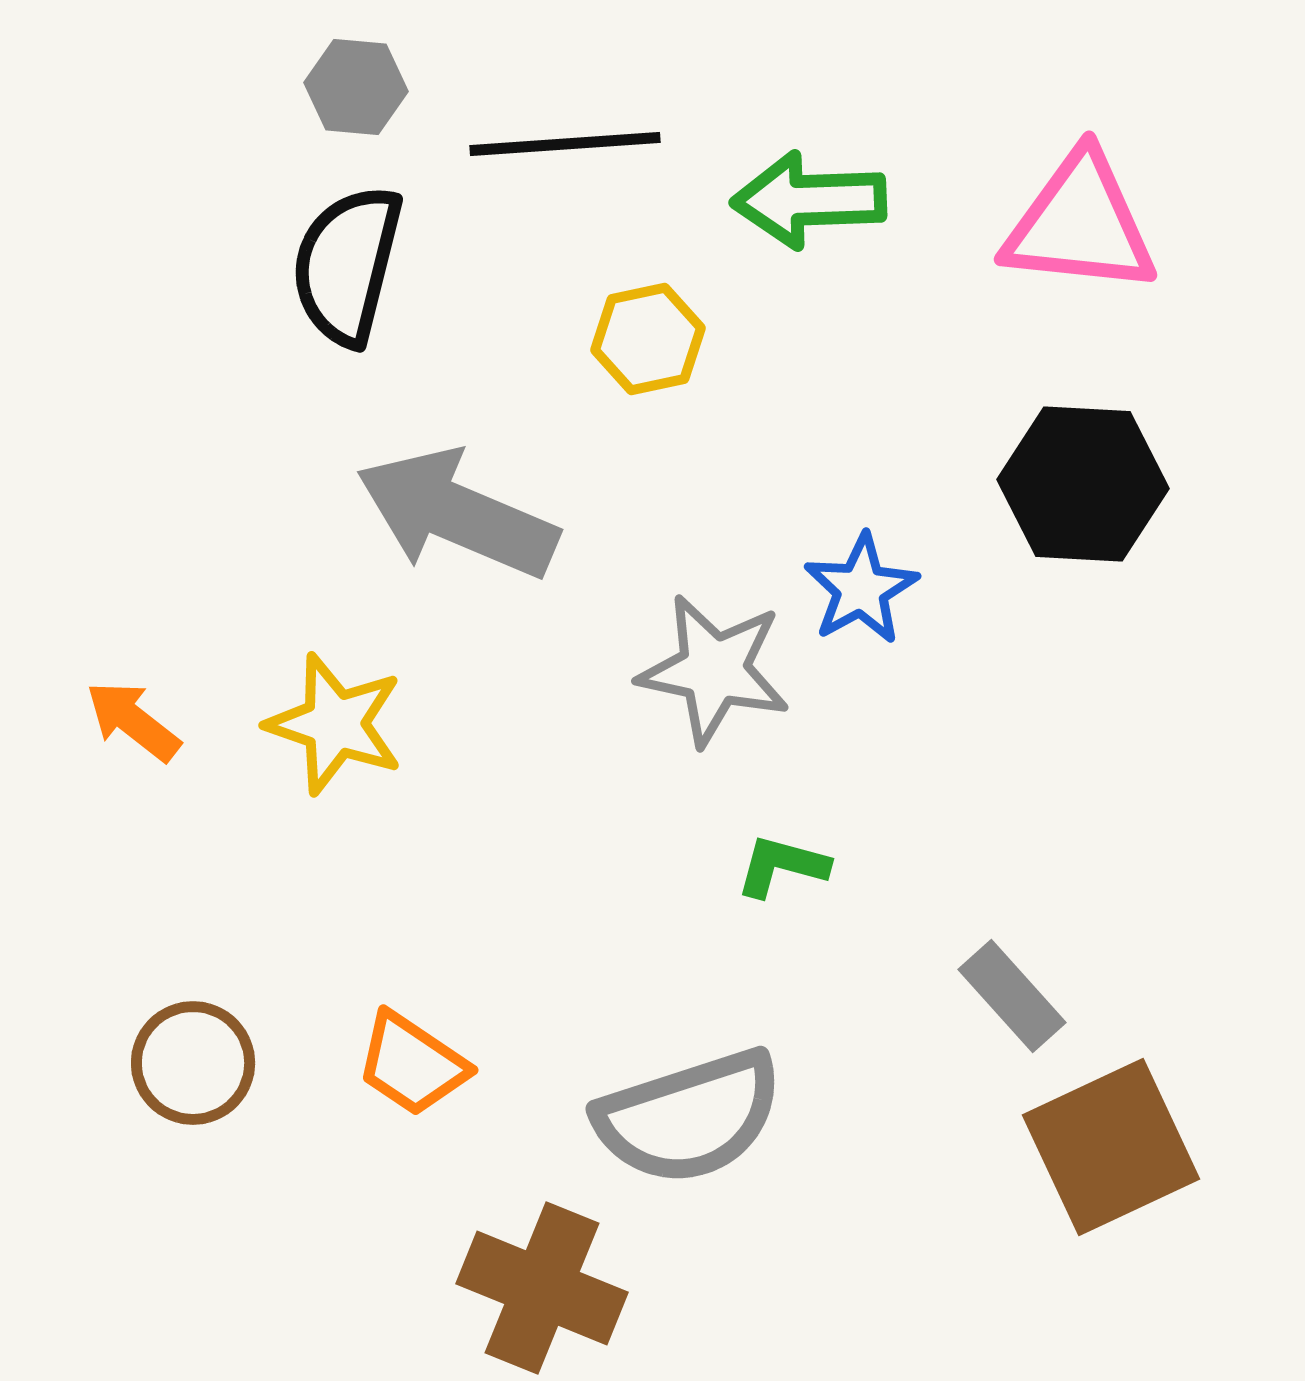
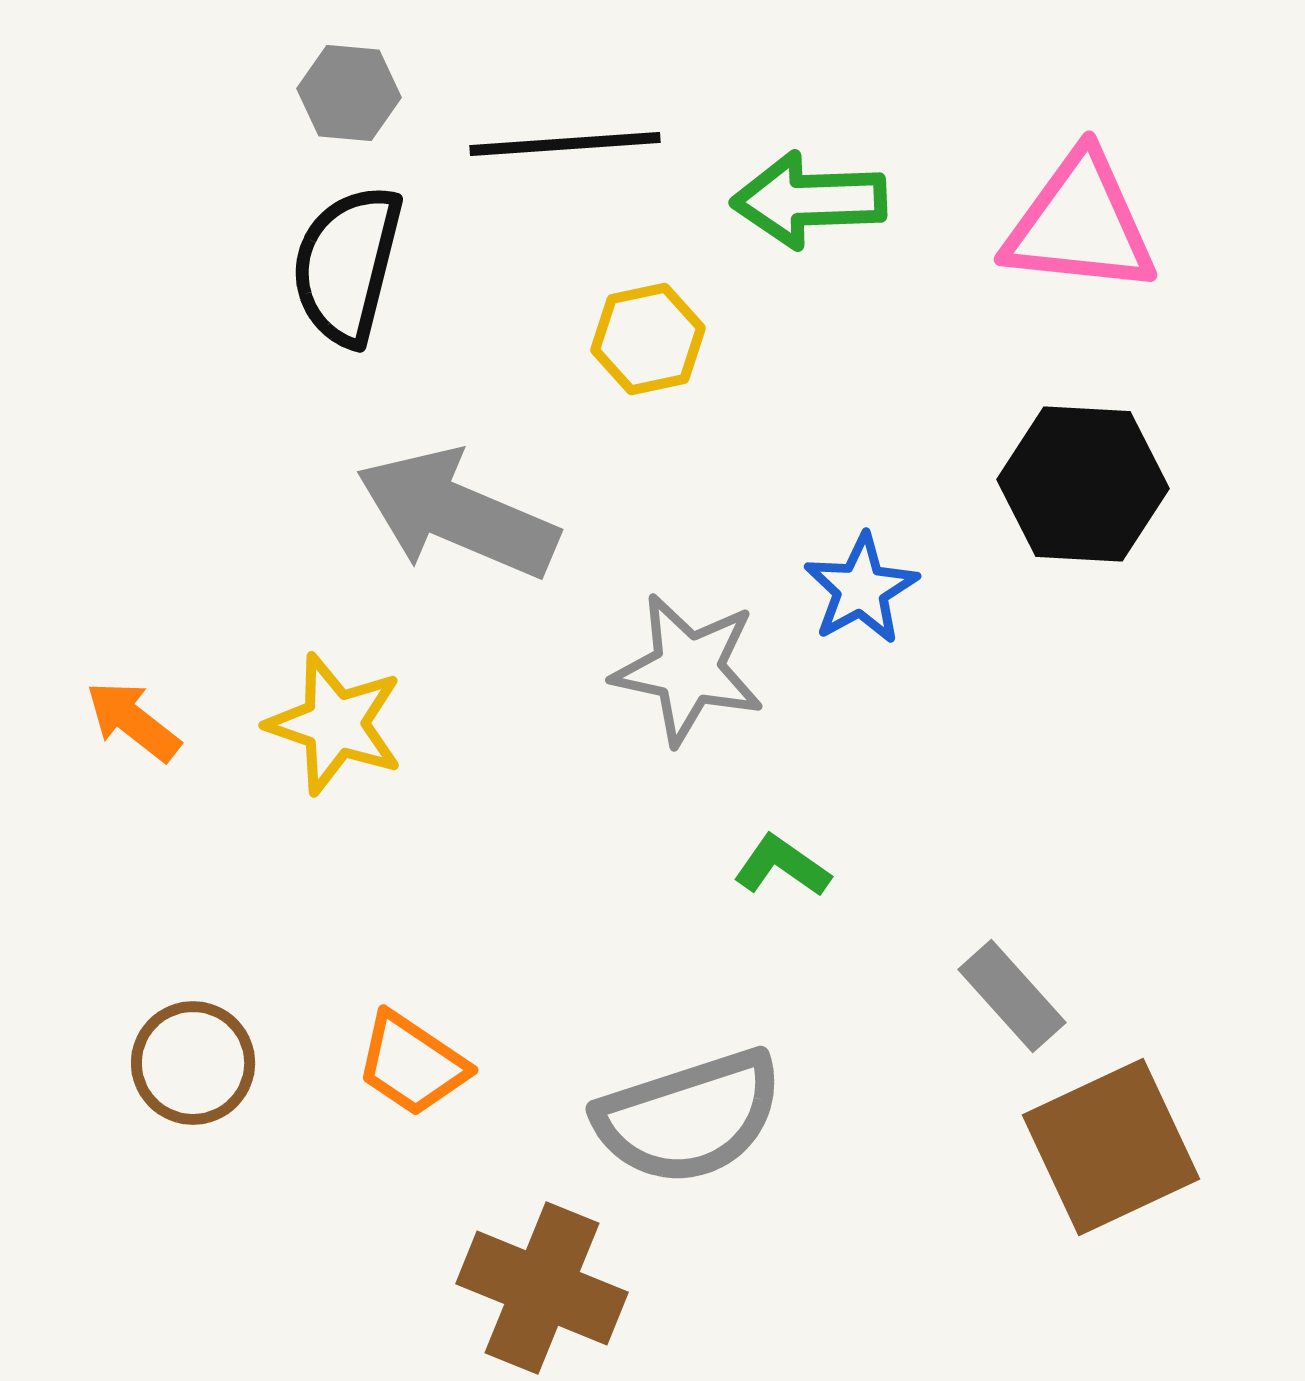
gray hexagon: moved 7 px left, 6 px down
gray star: moved 26 px left, 1 px up
green L-shape: rotated 20 degrees clockwise
